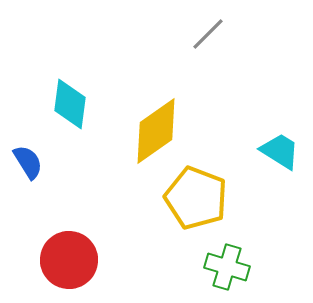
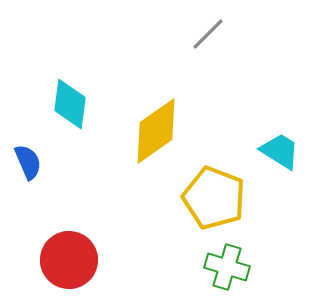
blue semicircle: rotated 9 degrees clockwise
yellow pentagon: moved 18 px right
